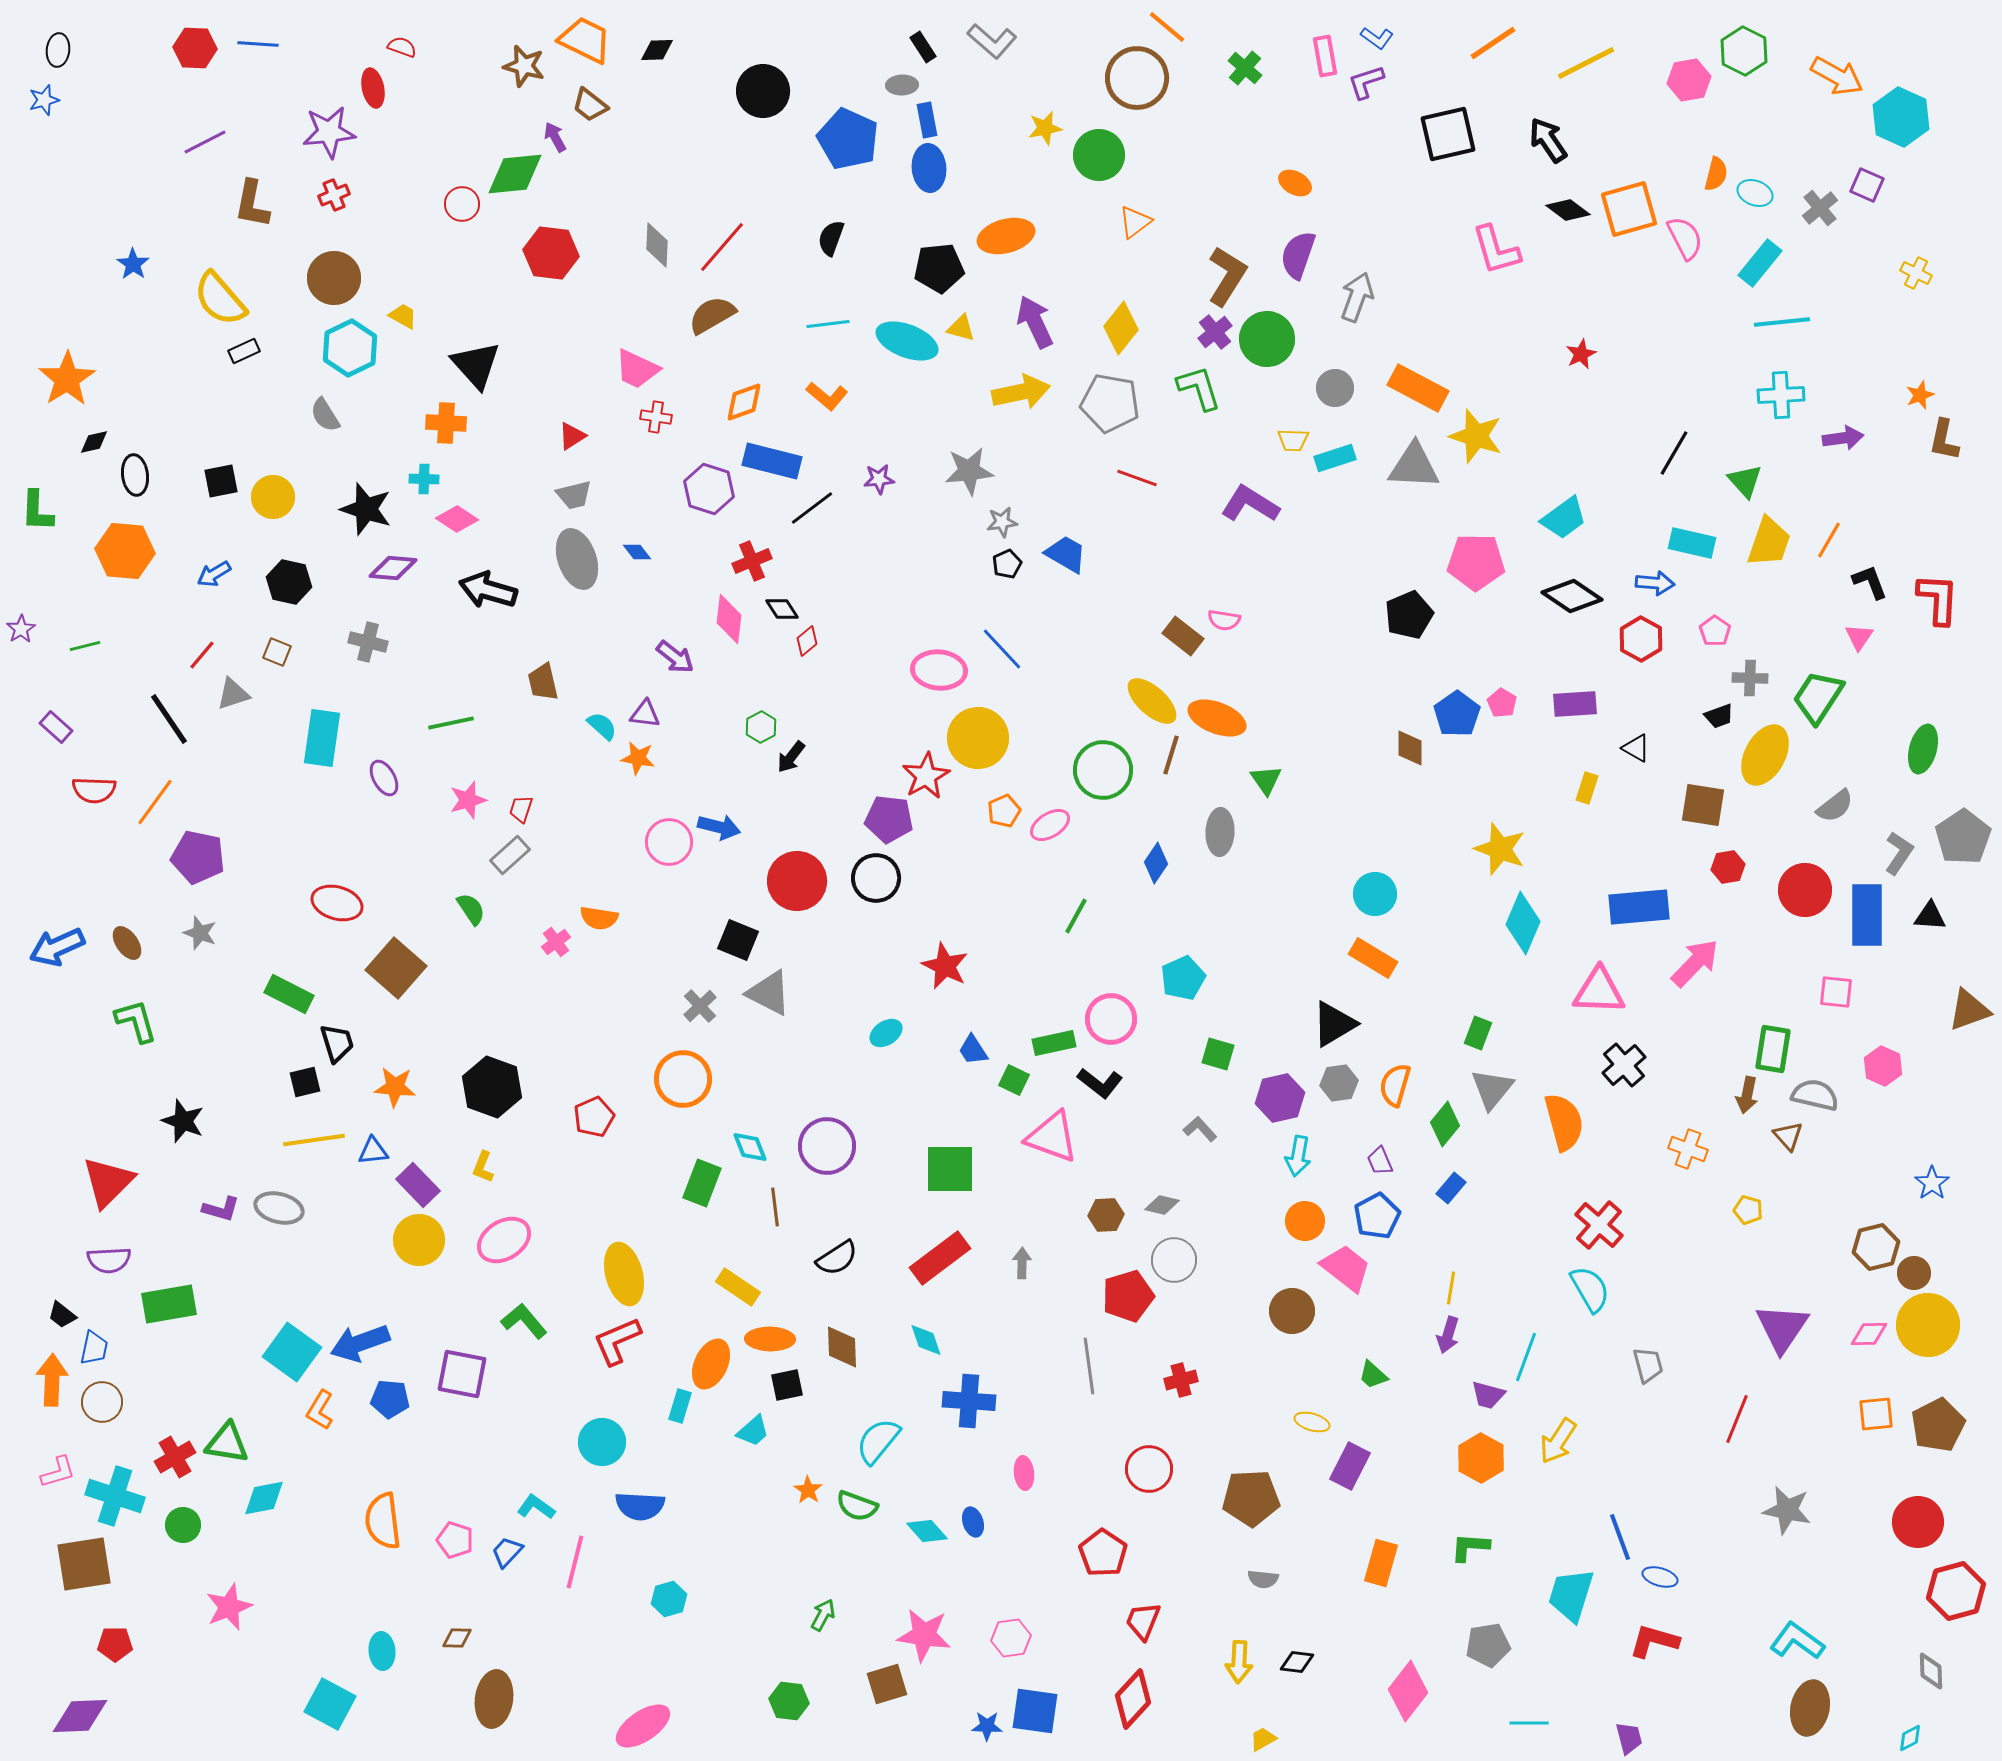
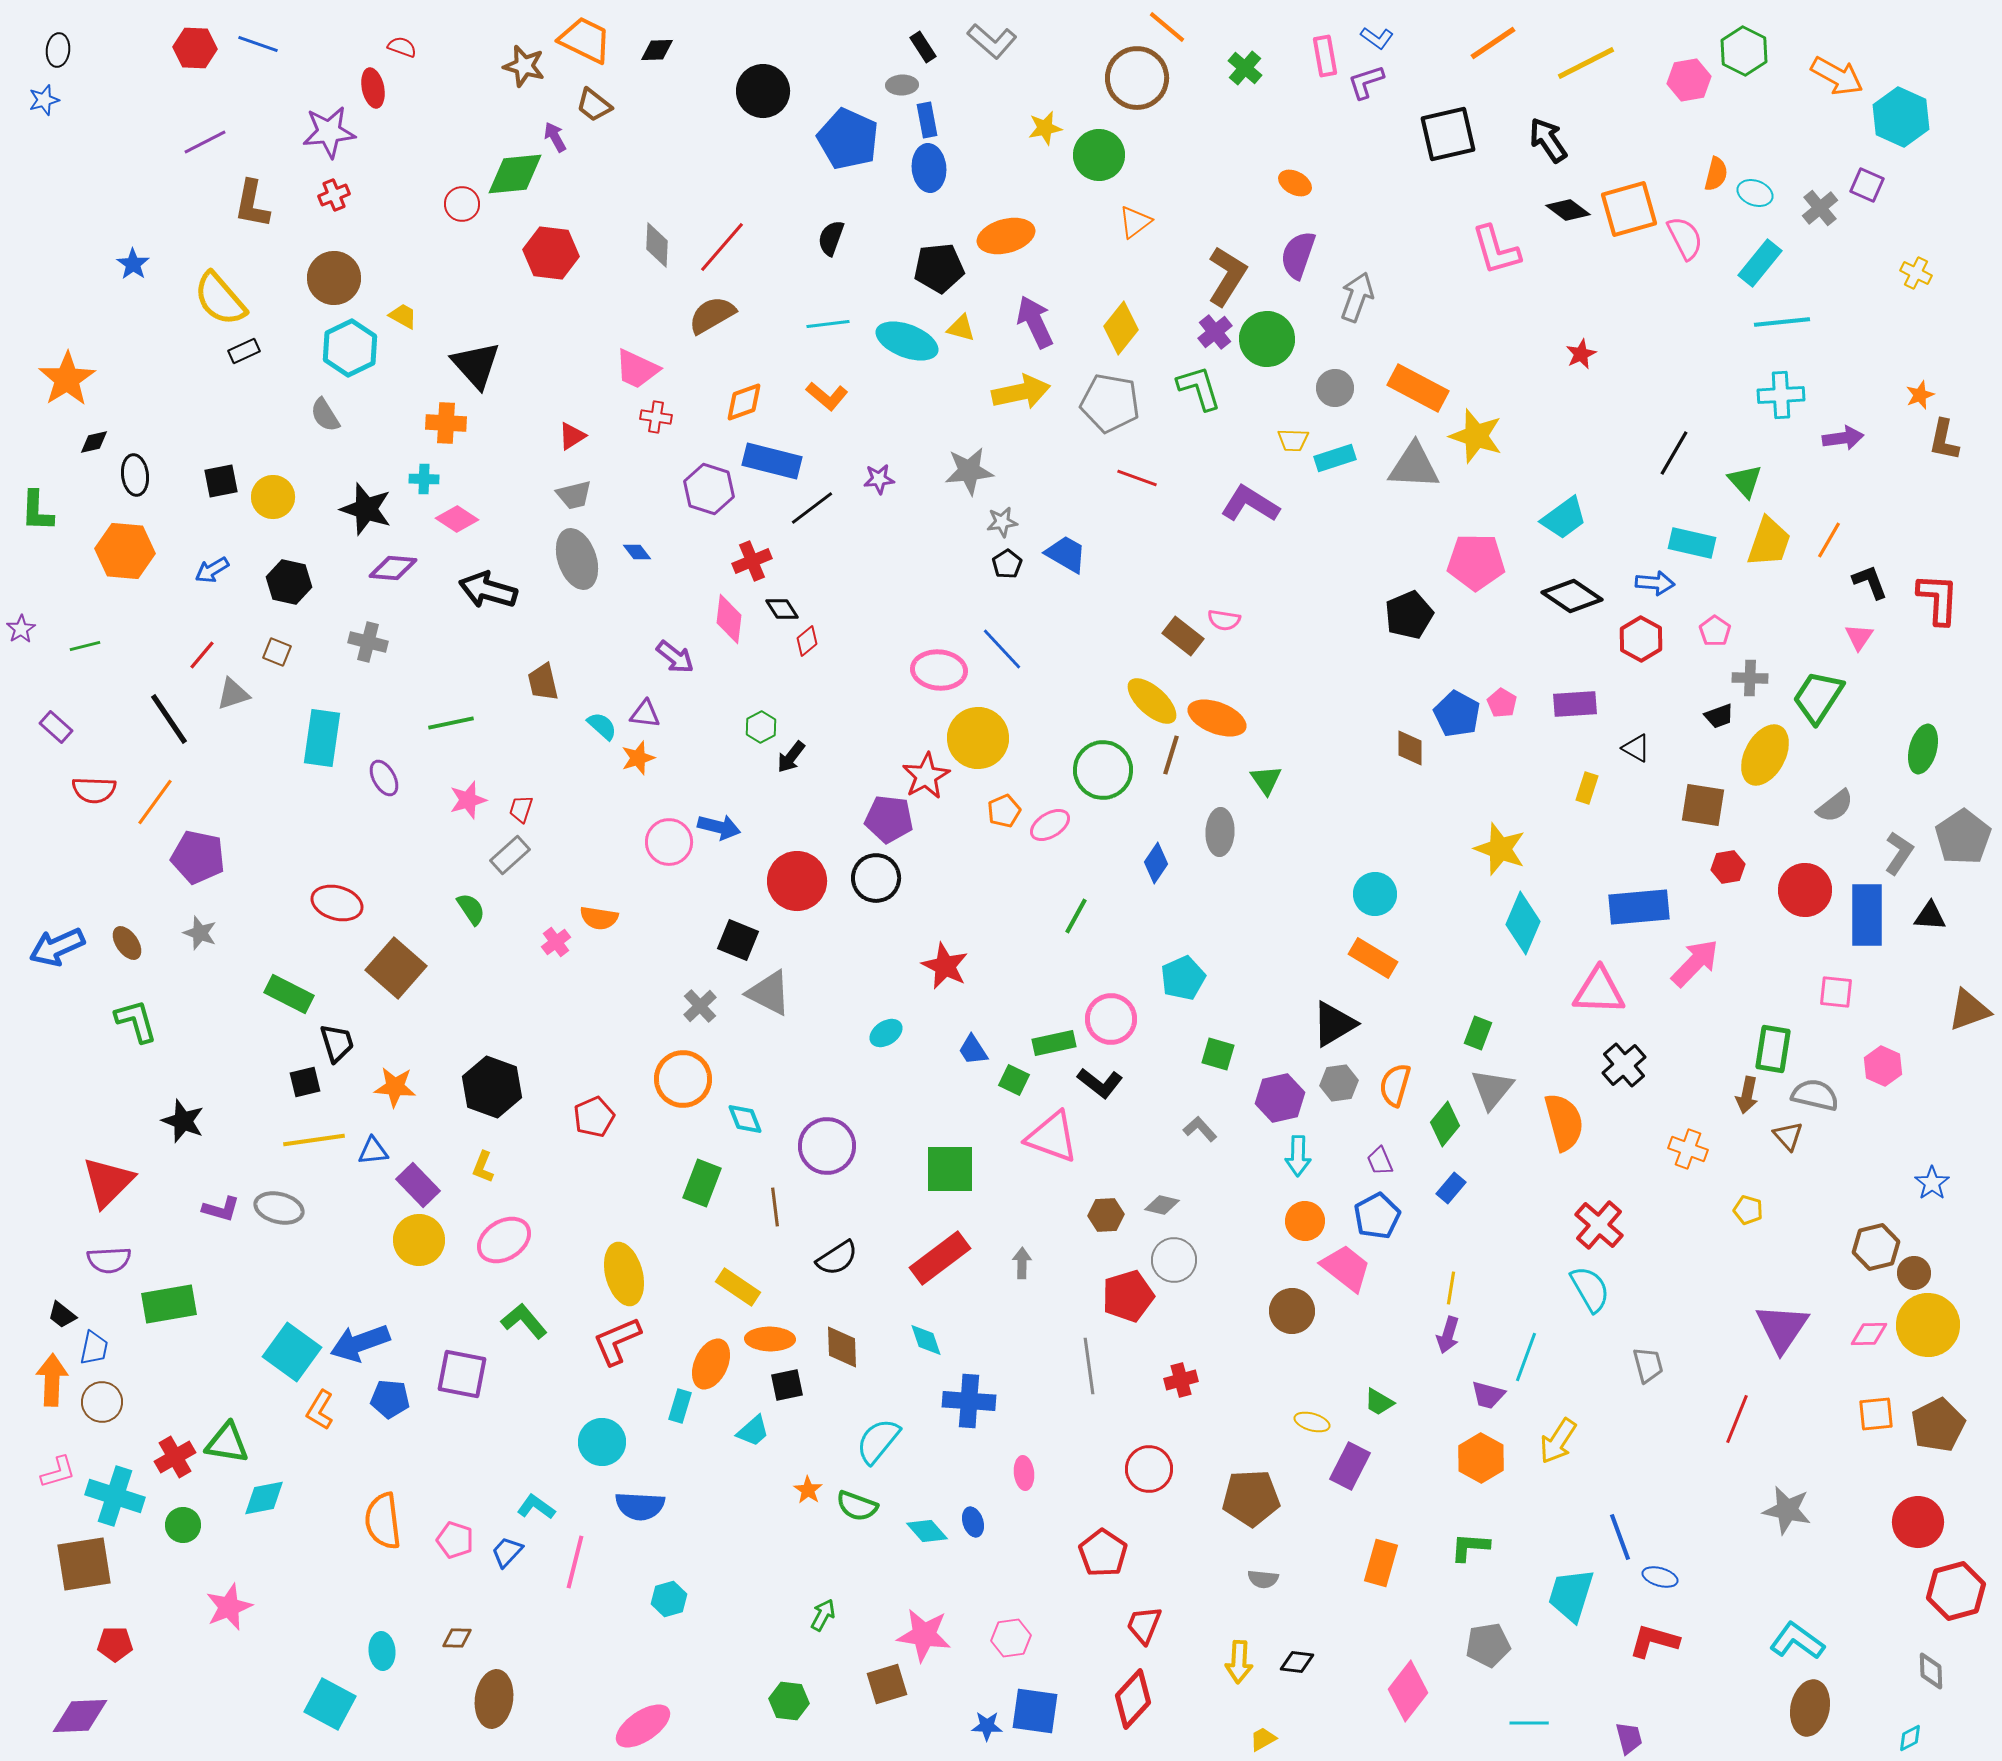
blue line at (258, 44): rotated 15 degrees clockwise
brown trapezoid at (590, 105): moved 4 px right
black pentagon at (1007, 564): rotated 8 degrees counterclockwise
blue arrow at (214, 574): moved 2 px left, 4 px up
blue pentagon at (1457, 714): rotated 9 degrees counterclockwise
orange star at (638, 758): rotated 28 degrees counterclockwise
cyan diamond at (750, 1147): moved 5 px left, 28 px up
cyan arrow at (1298, 1156): rotated 9 degrees counterclockwise
green trapezoid at (1373, 1375): moved 6 px right, 27 px down; rotated 12 degrees counterclockwise
red trapezoid at (1143, 1621): moved 1 px right, 4 px down
